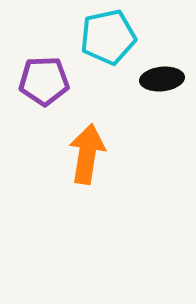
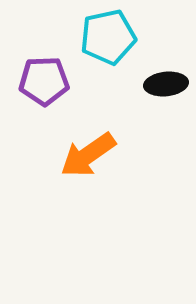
black ellipse: moved 4 px right, 5 px down
orange arrow: moved 1 px right, 1 px down; rotated 134 degrees counterclockwise
